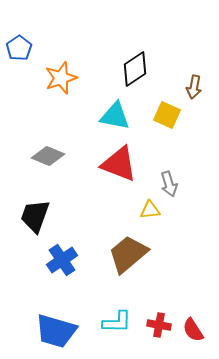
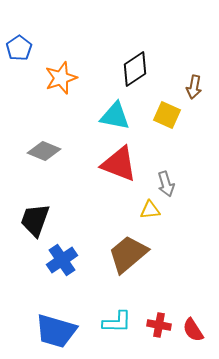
gray diamond: moved 4 px left, 5 px up
gray arrow: moved 3 px left
black trapezoid: moved 4 px down
